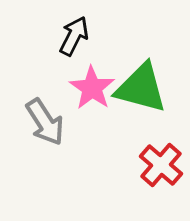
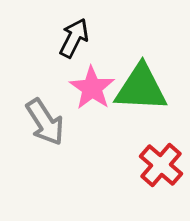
black arrow: moved 2 px down
green triangle: rotated 12 degrees counterclockwise
